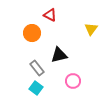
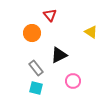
red triangle: rotated 24 degrees clockwise
yellow triangle: moved 3 px down; rotated 32 degrees counterclockwise
black triangle: rotated 12 degrees counterclockwise
gray rectangle: moved 1 px left
cyan square: rotated 24 degrees counterclockwise
